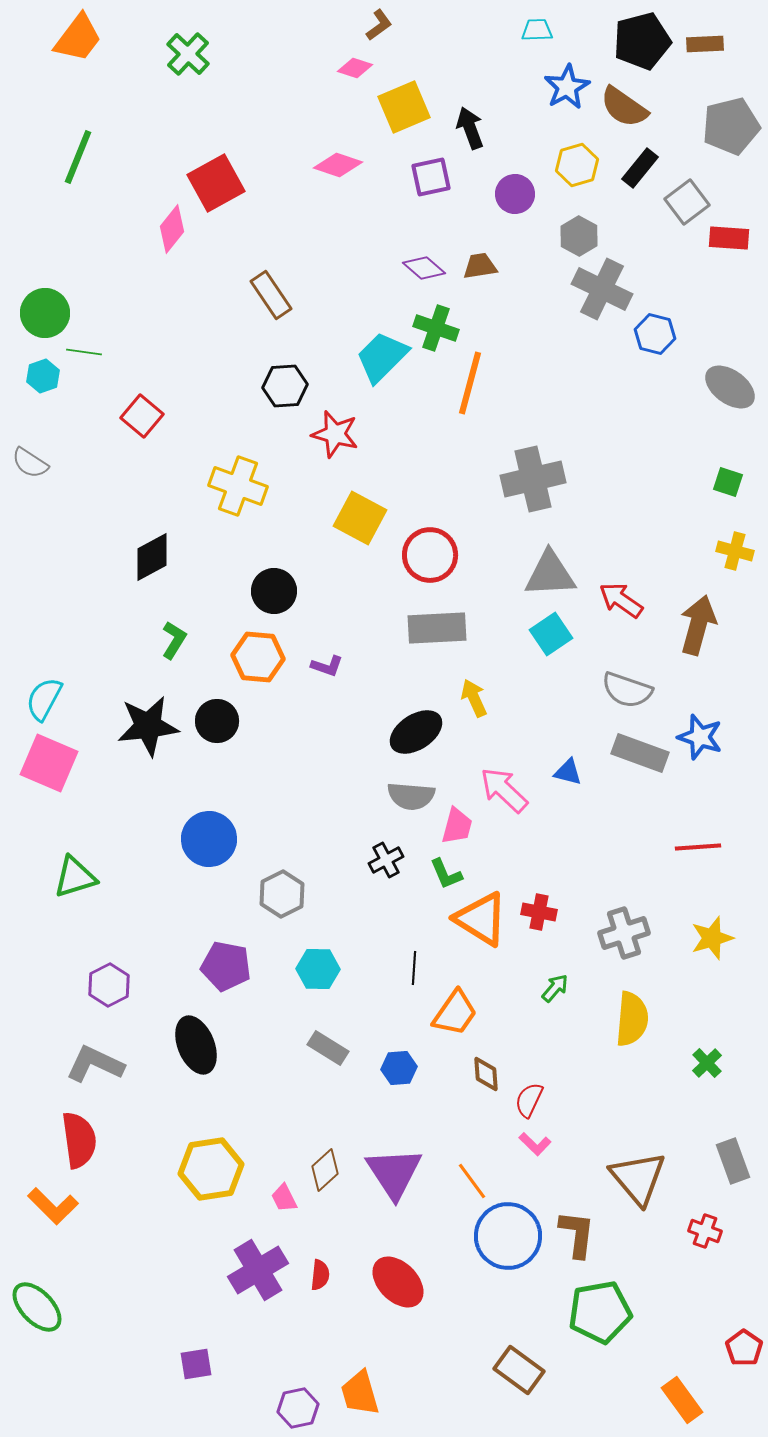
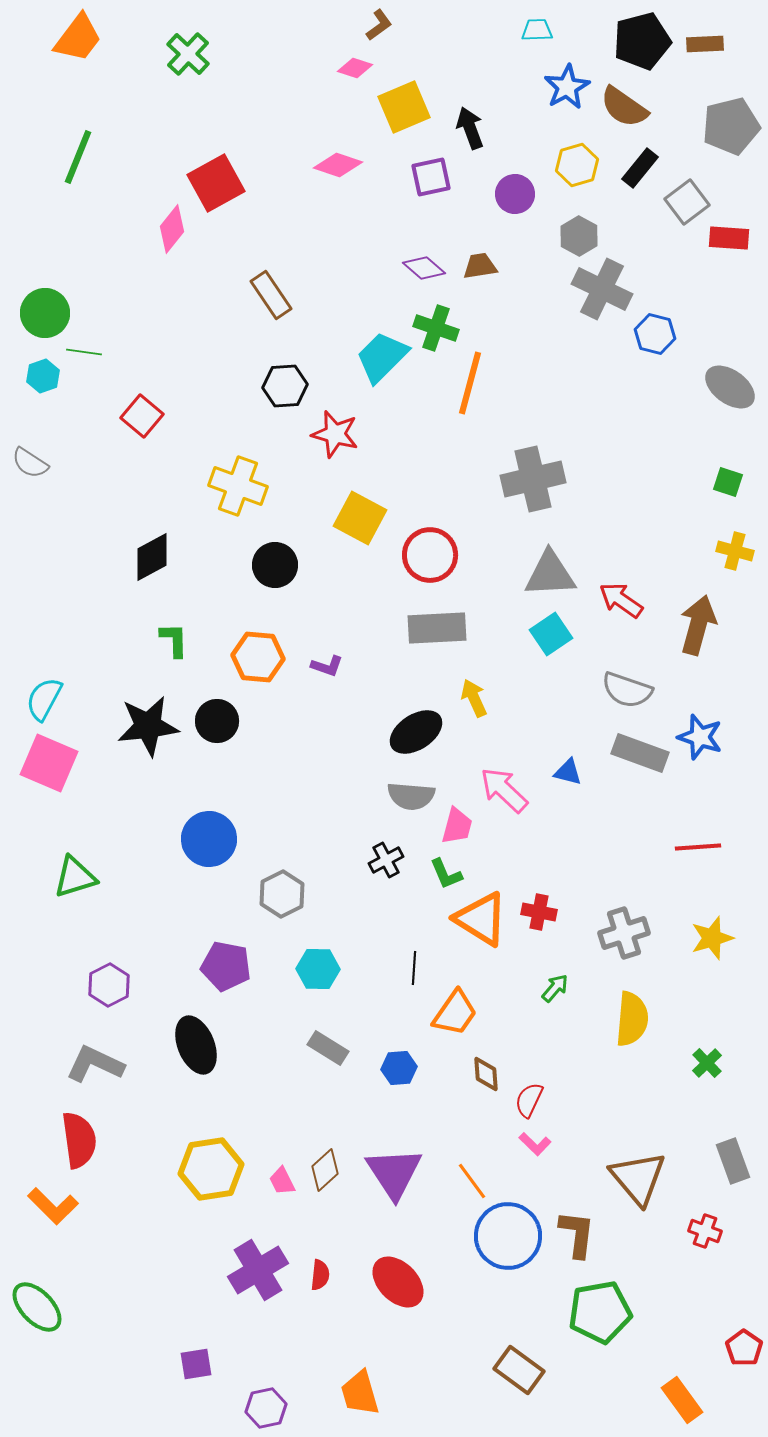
black circle at (274, 591): moved 1 px right, 26 px up
green L-shape at (174, 640): rotated 33 degrees counterclockwise
pink trapezoid at (284, 1198): moved 2 px left, 17 px up
purple hexagon at (298, 1408): moved 32 px left
